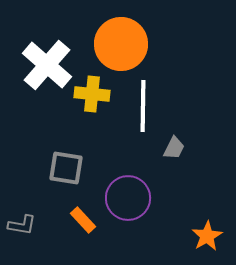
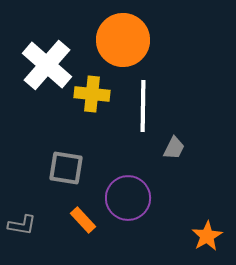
orange circle: moved 2 px right, 4 px up
